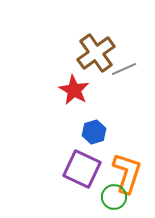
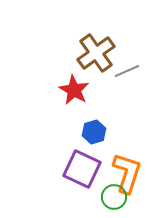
gray line: moved 3 px right, 2 px down
